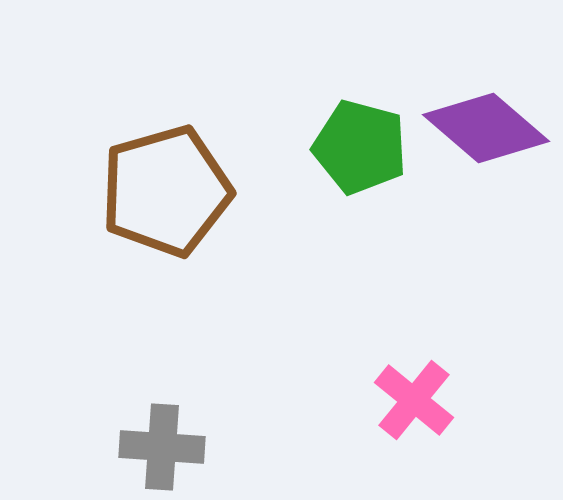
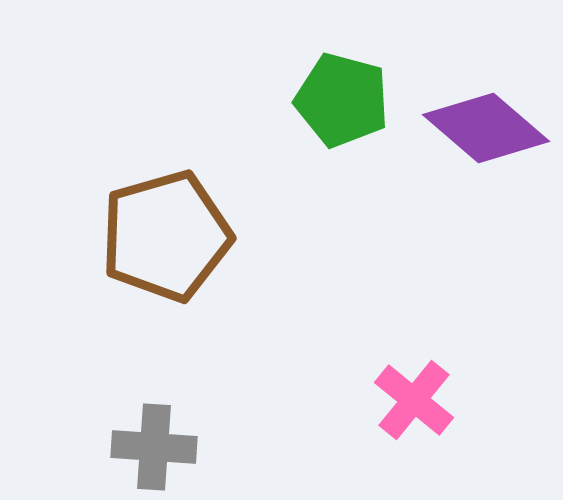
green pentagon: moved 18 px left, 47 px up
brown pentagon: moved 45 px down
gray cross: moved 8 px left
